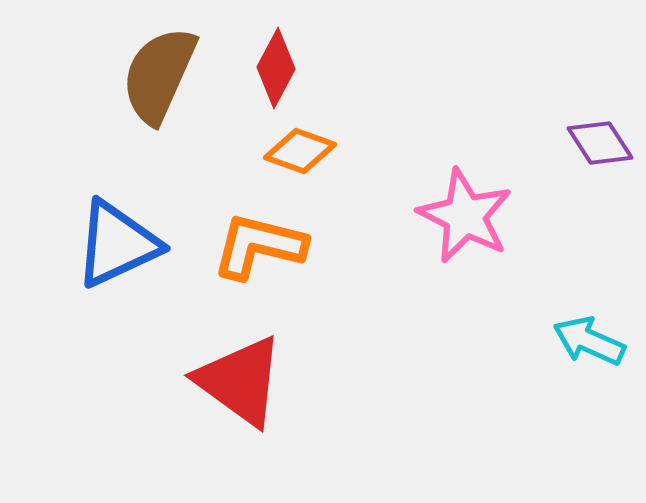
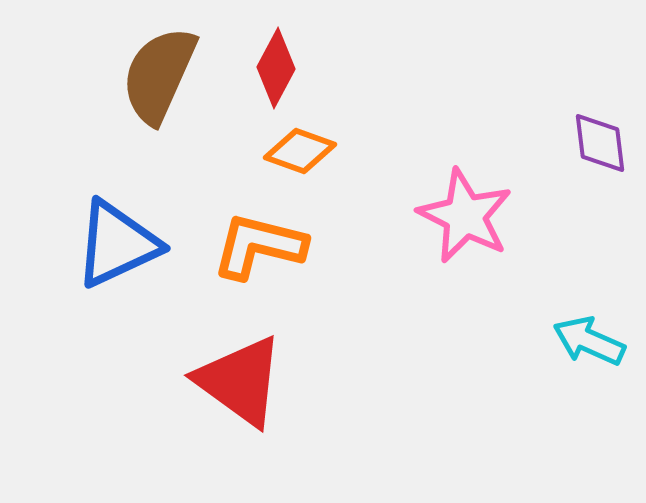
purple diamond: rotated 26 degrees clockwise
